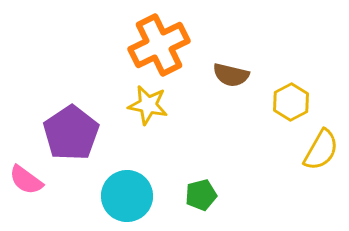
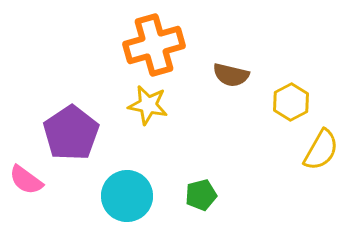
orange cross: moved 5 px left; rotated 10 degrees clockwise
